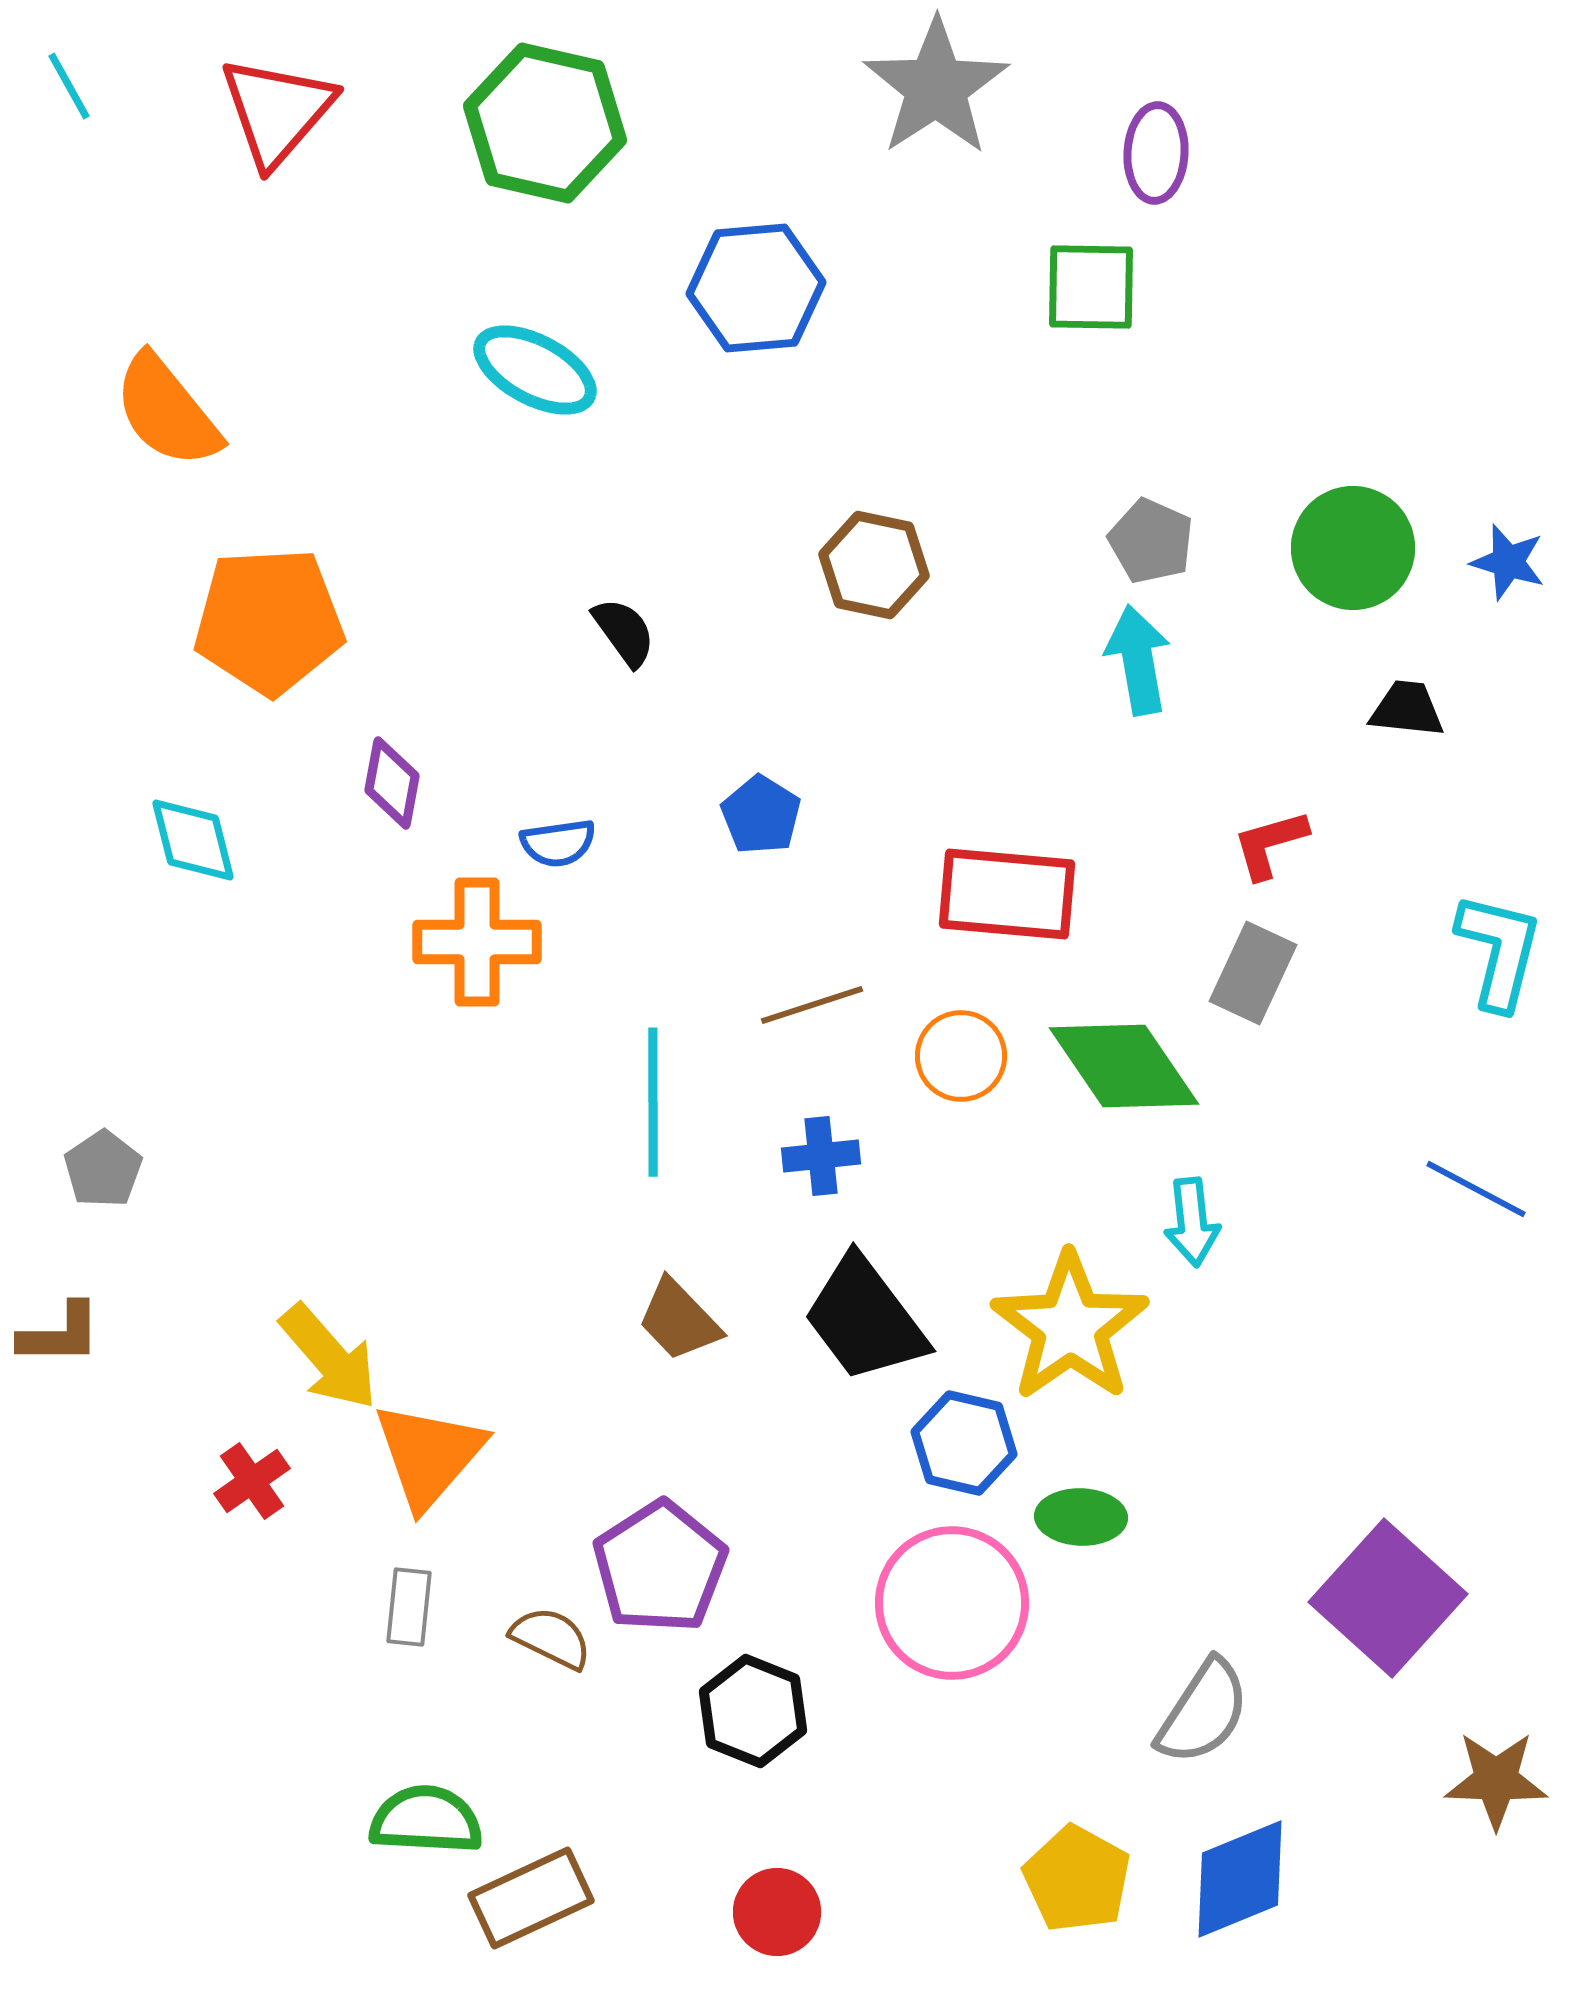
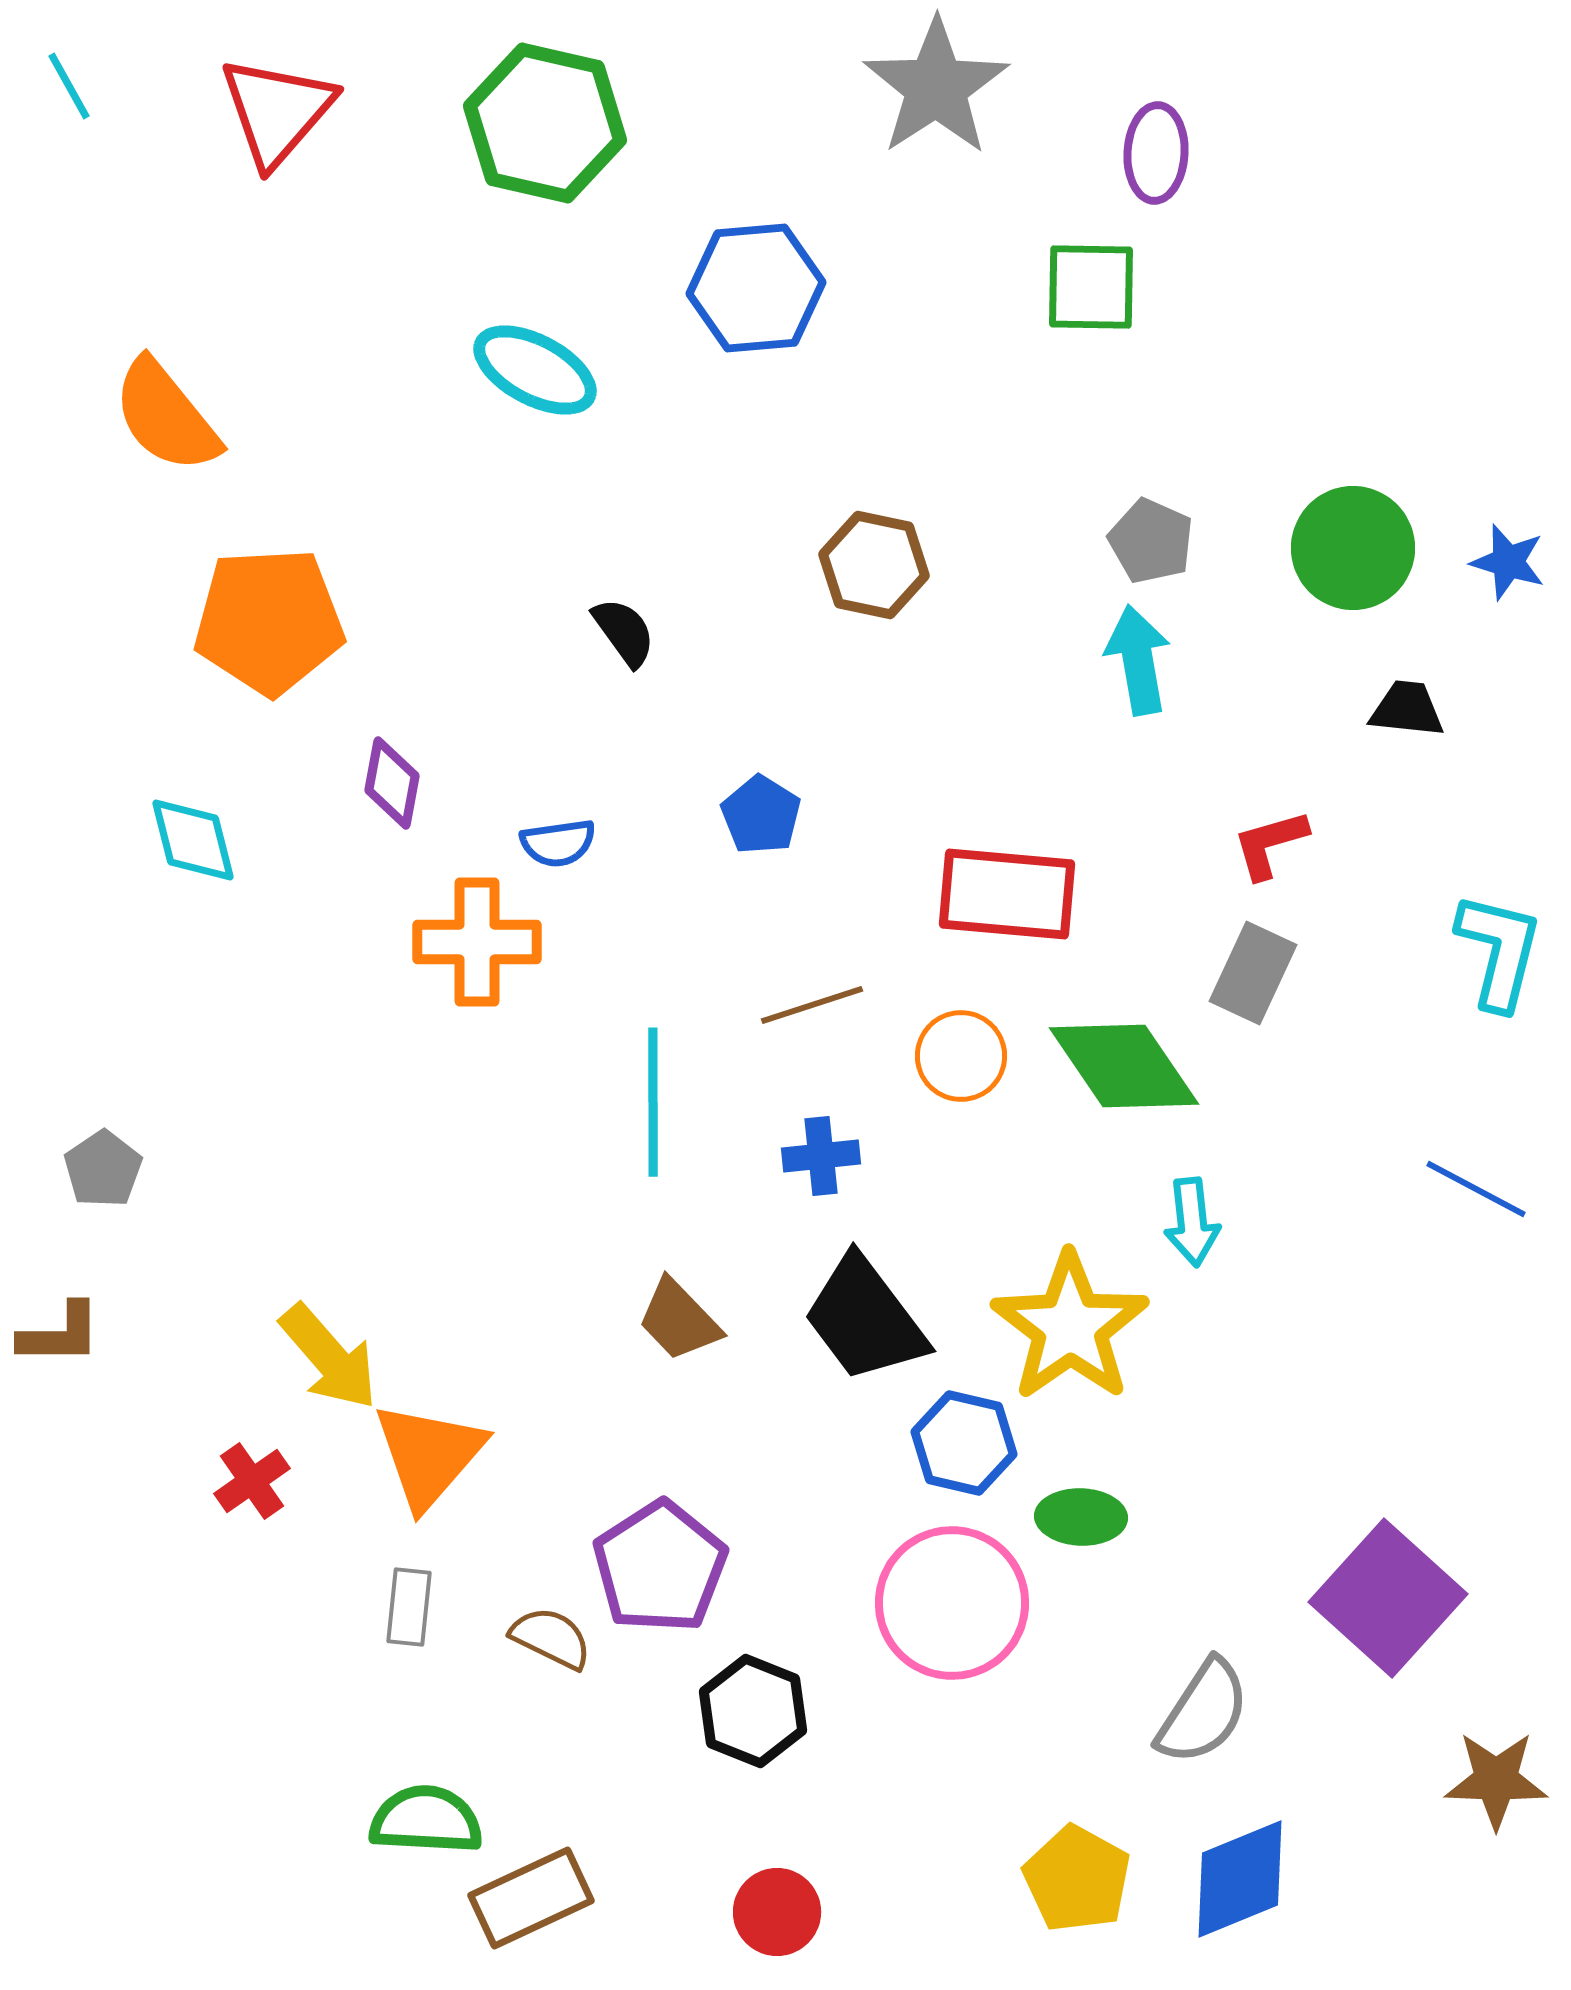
orange semicircle at (167, 411): moved 1 px left, 5 px down
